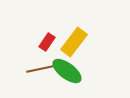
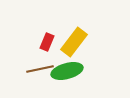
red rectangle: rotated 12 degrees counterclockwise
green ellipse: rotated 52 degrees counterclockwise
